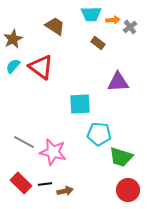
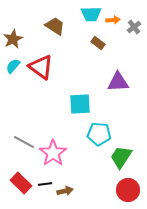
gray cross: moved 4 px right
pink star: moved 1 px down; rotated 24 degrees clockwise
green trapezoid: rotated 105 degrees clockwise
